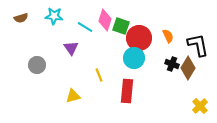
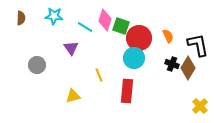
brown semicircle: rotated 72 degrees counterclockwise
